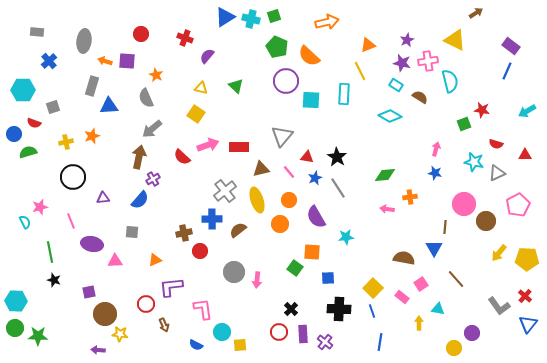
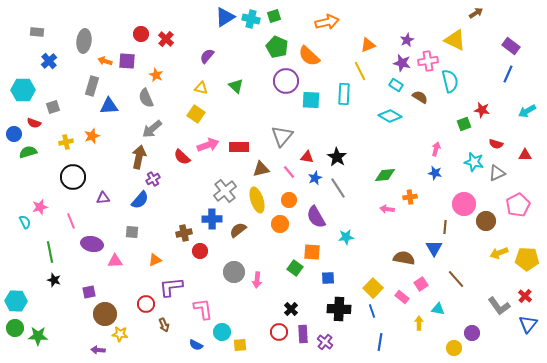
red cross at (185, 38): moved 19 px left, 1 px down; rotated 21 degrees clockwise
blue line at (507, 71): moved 1 px right, 3 px down
yellow arrow at (499, 253): rotated 30 degrees clockwise
